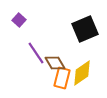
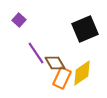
orange rectangle: rotated 10 degrees clockwise
